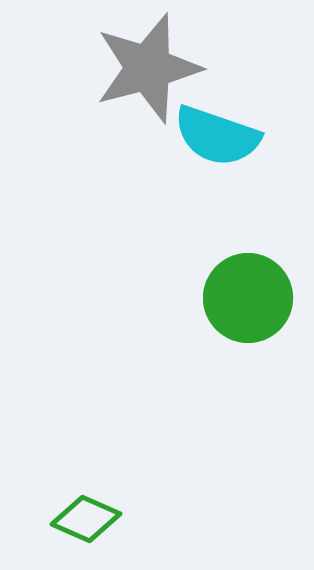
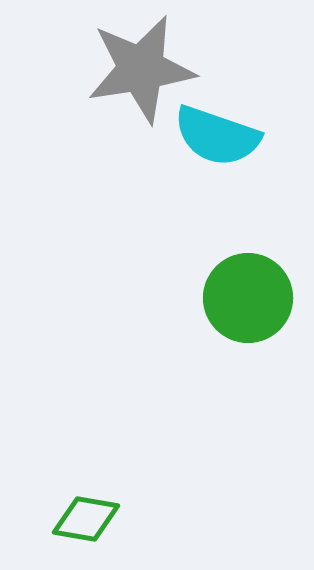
gray star: moved 7 px left, 1 px down; rotated 6 degrees clockwise
green diamond: rotated 14 degrees counterclockwise
